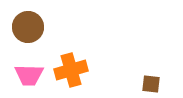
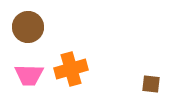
orange cross: moved 1 px up
